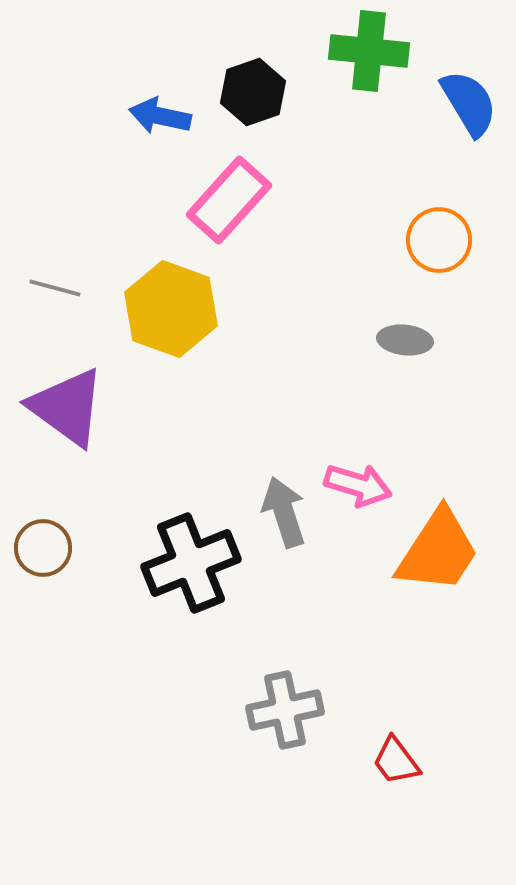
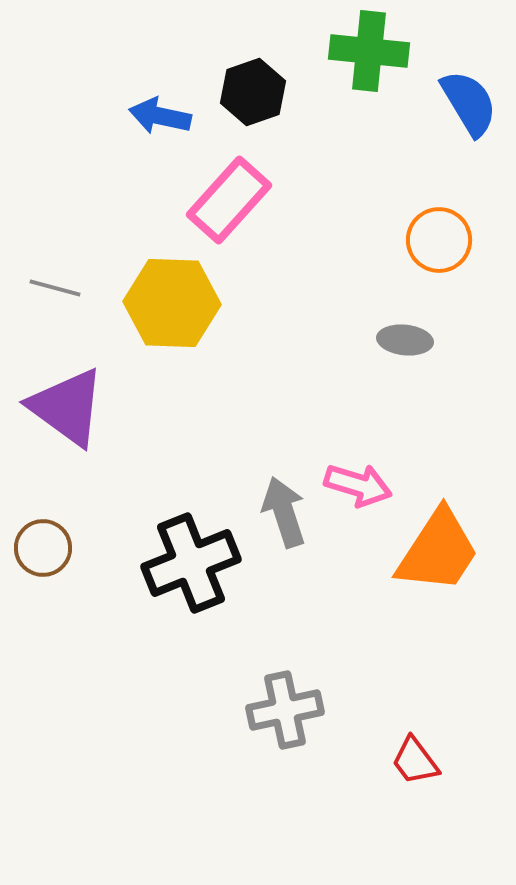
yellow hexagon: moved 1 px right, 6 px up; rotated 18 degrees counterclockwise
red trapezoid: moved 19 px right
